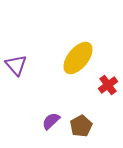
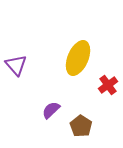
yellow ellipse: rotated 16 degrees counterclockwise
purple semicircle: moved 11 px up
brown pentagon: rotated 10 degrees counterclockwise
